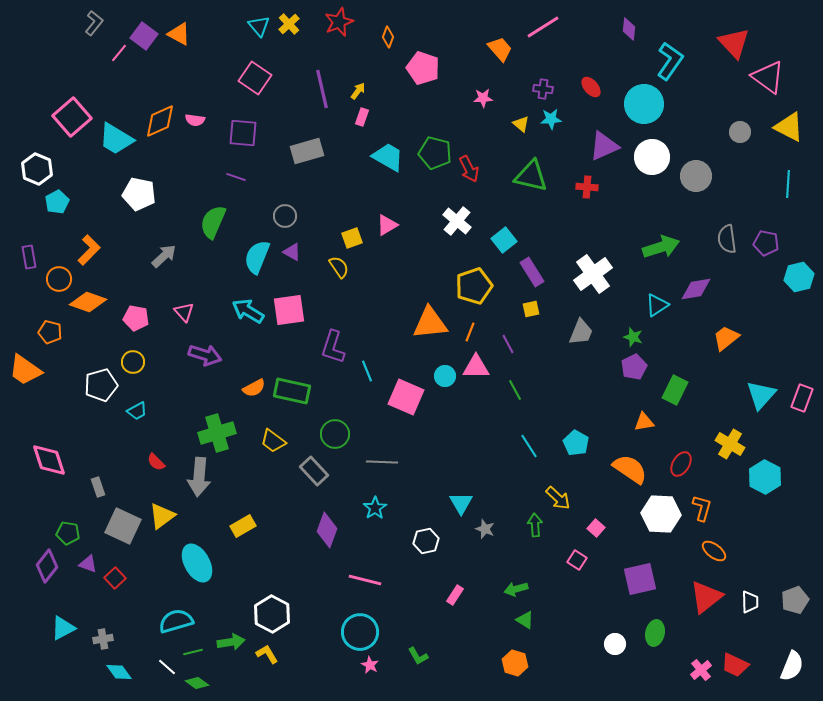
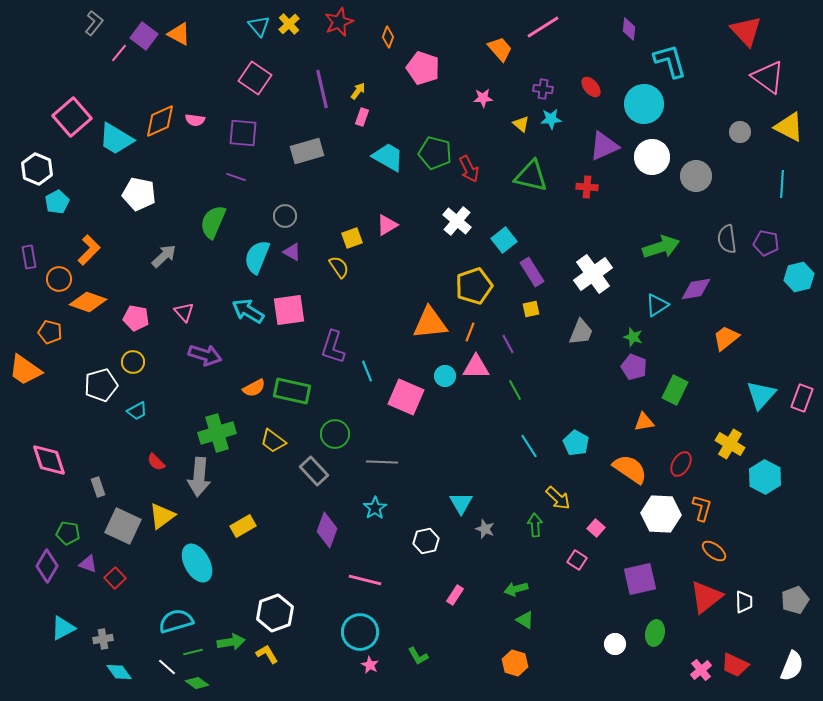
red triangle at (734, 43): moved 12 px right, 12 px up
cyan L-shape at (670, 61): rotated 51 degrees counterclockwise
cyan line at (788, 184): moved 6 px left
purple pentagon at (634, 367): rotated 25 degrees counterclockwise
purple diamond at (47, 566): rotated 8 degrees counterclockwise
white trapezoid at (750, 602): moved 6 px left
white hexagon at (272, 614): moved 3 px right, 1 px up; rotated 12 degrees clockwise
